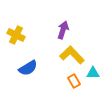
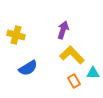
yellow cross: rotated 12 degrees counterclockwise
